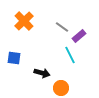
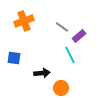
orange cross: rotated 24 degrees clockwise
black arrow: rotated 21 degrees counterclockwise
